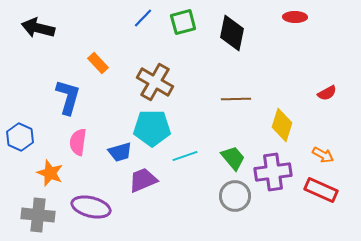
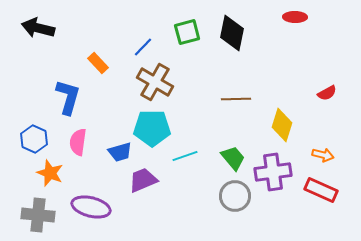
blue line: moved 29 px down
green square: moved 4 px right, 10 px down
blue hexagon: moved 14 px right, 2 px down
orange arrow: rotated 15 degrees counterclockwise
